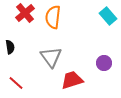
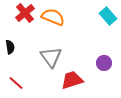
orange semicircle: rotated 105 degrees clockwise
